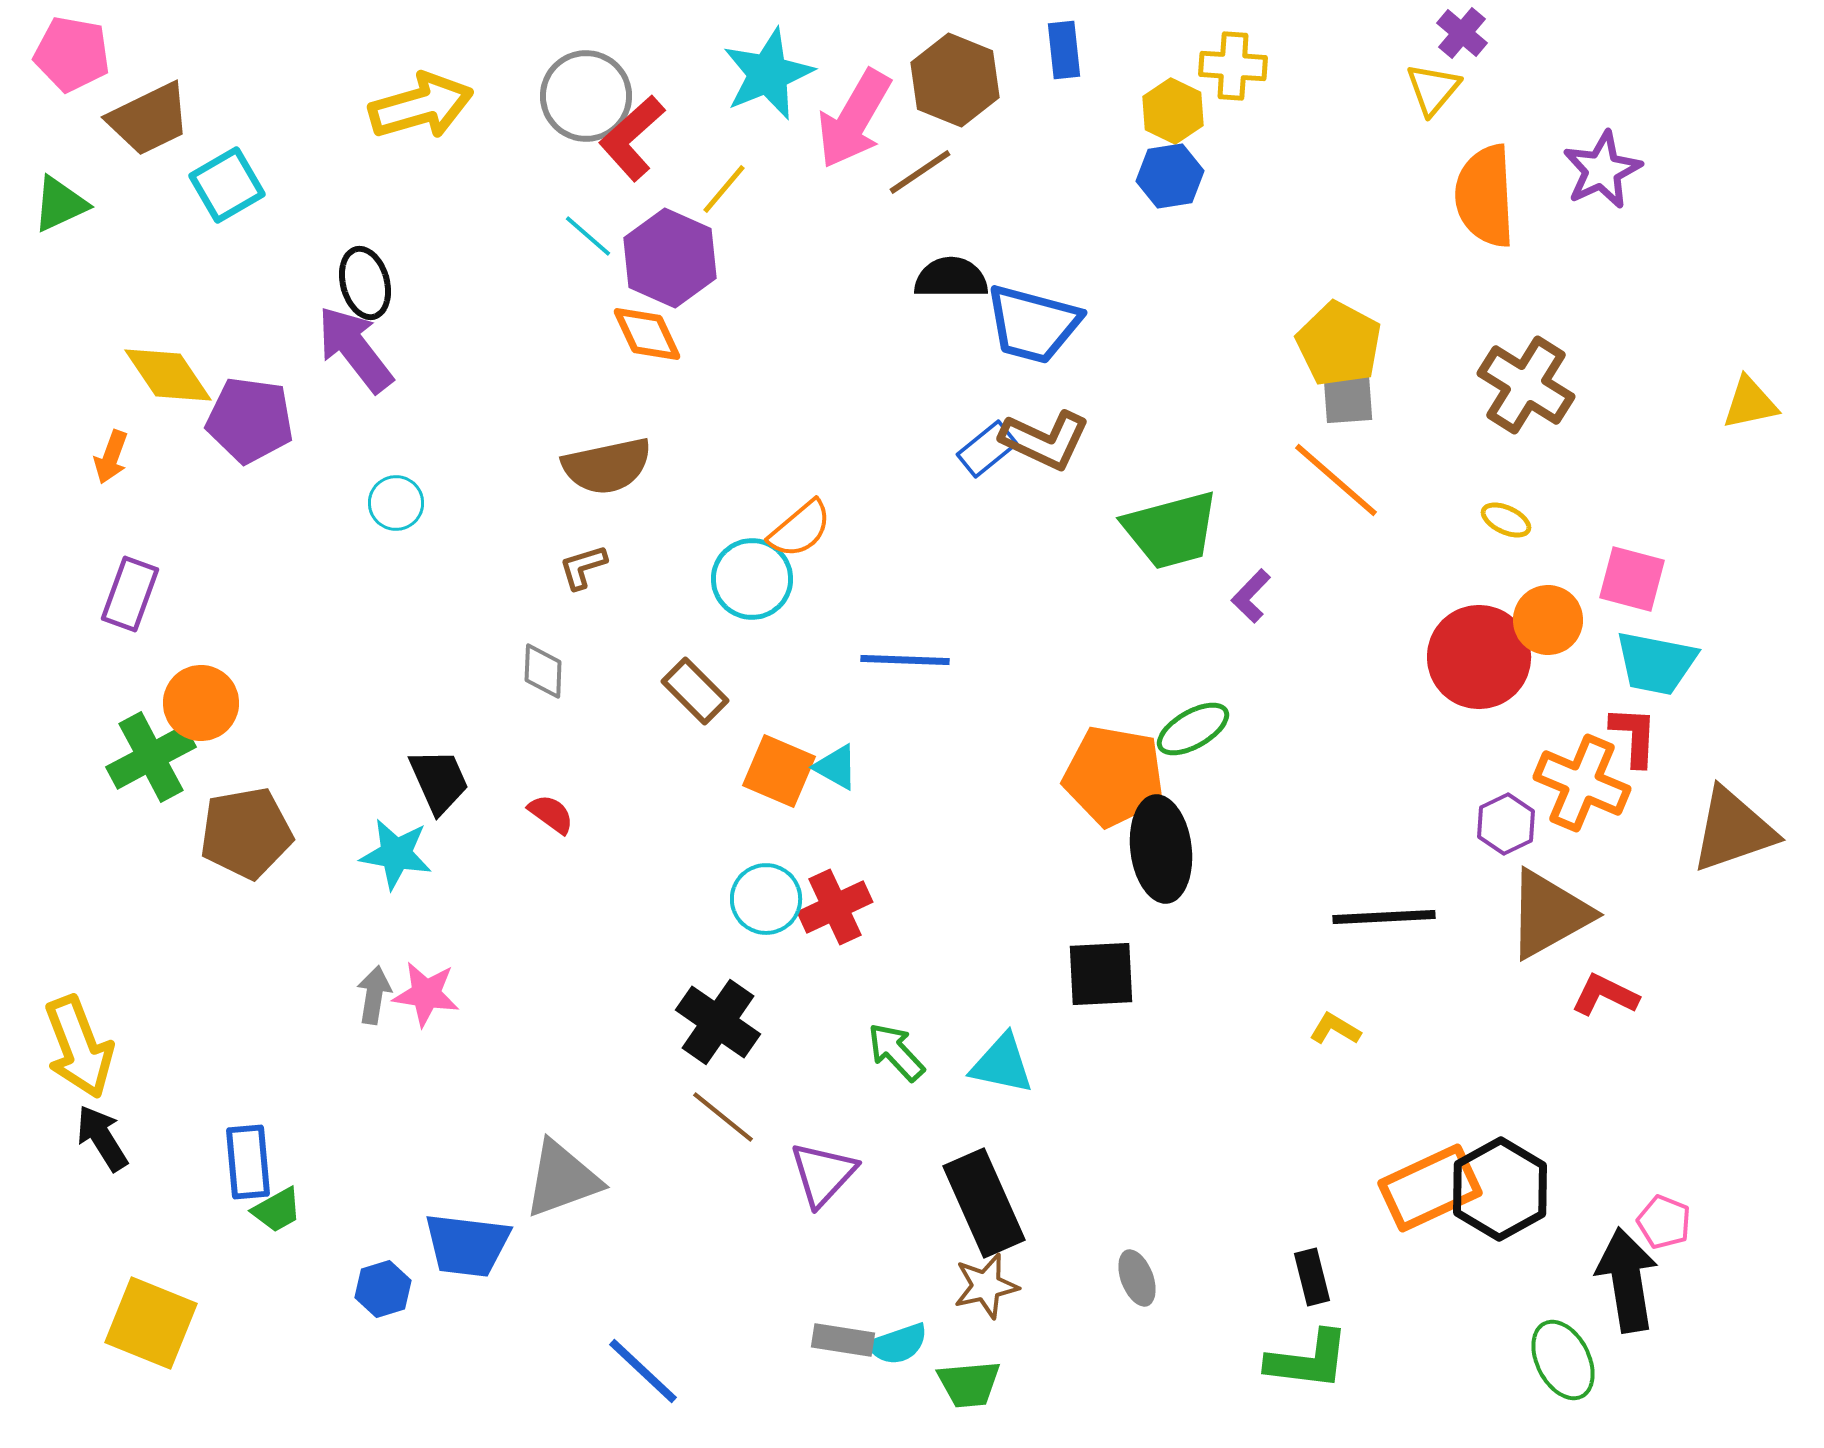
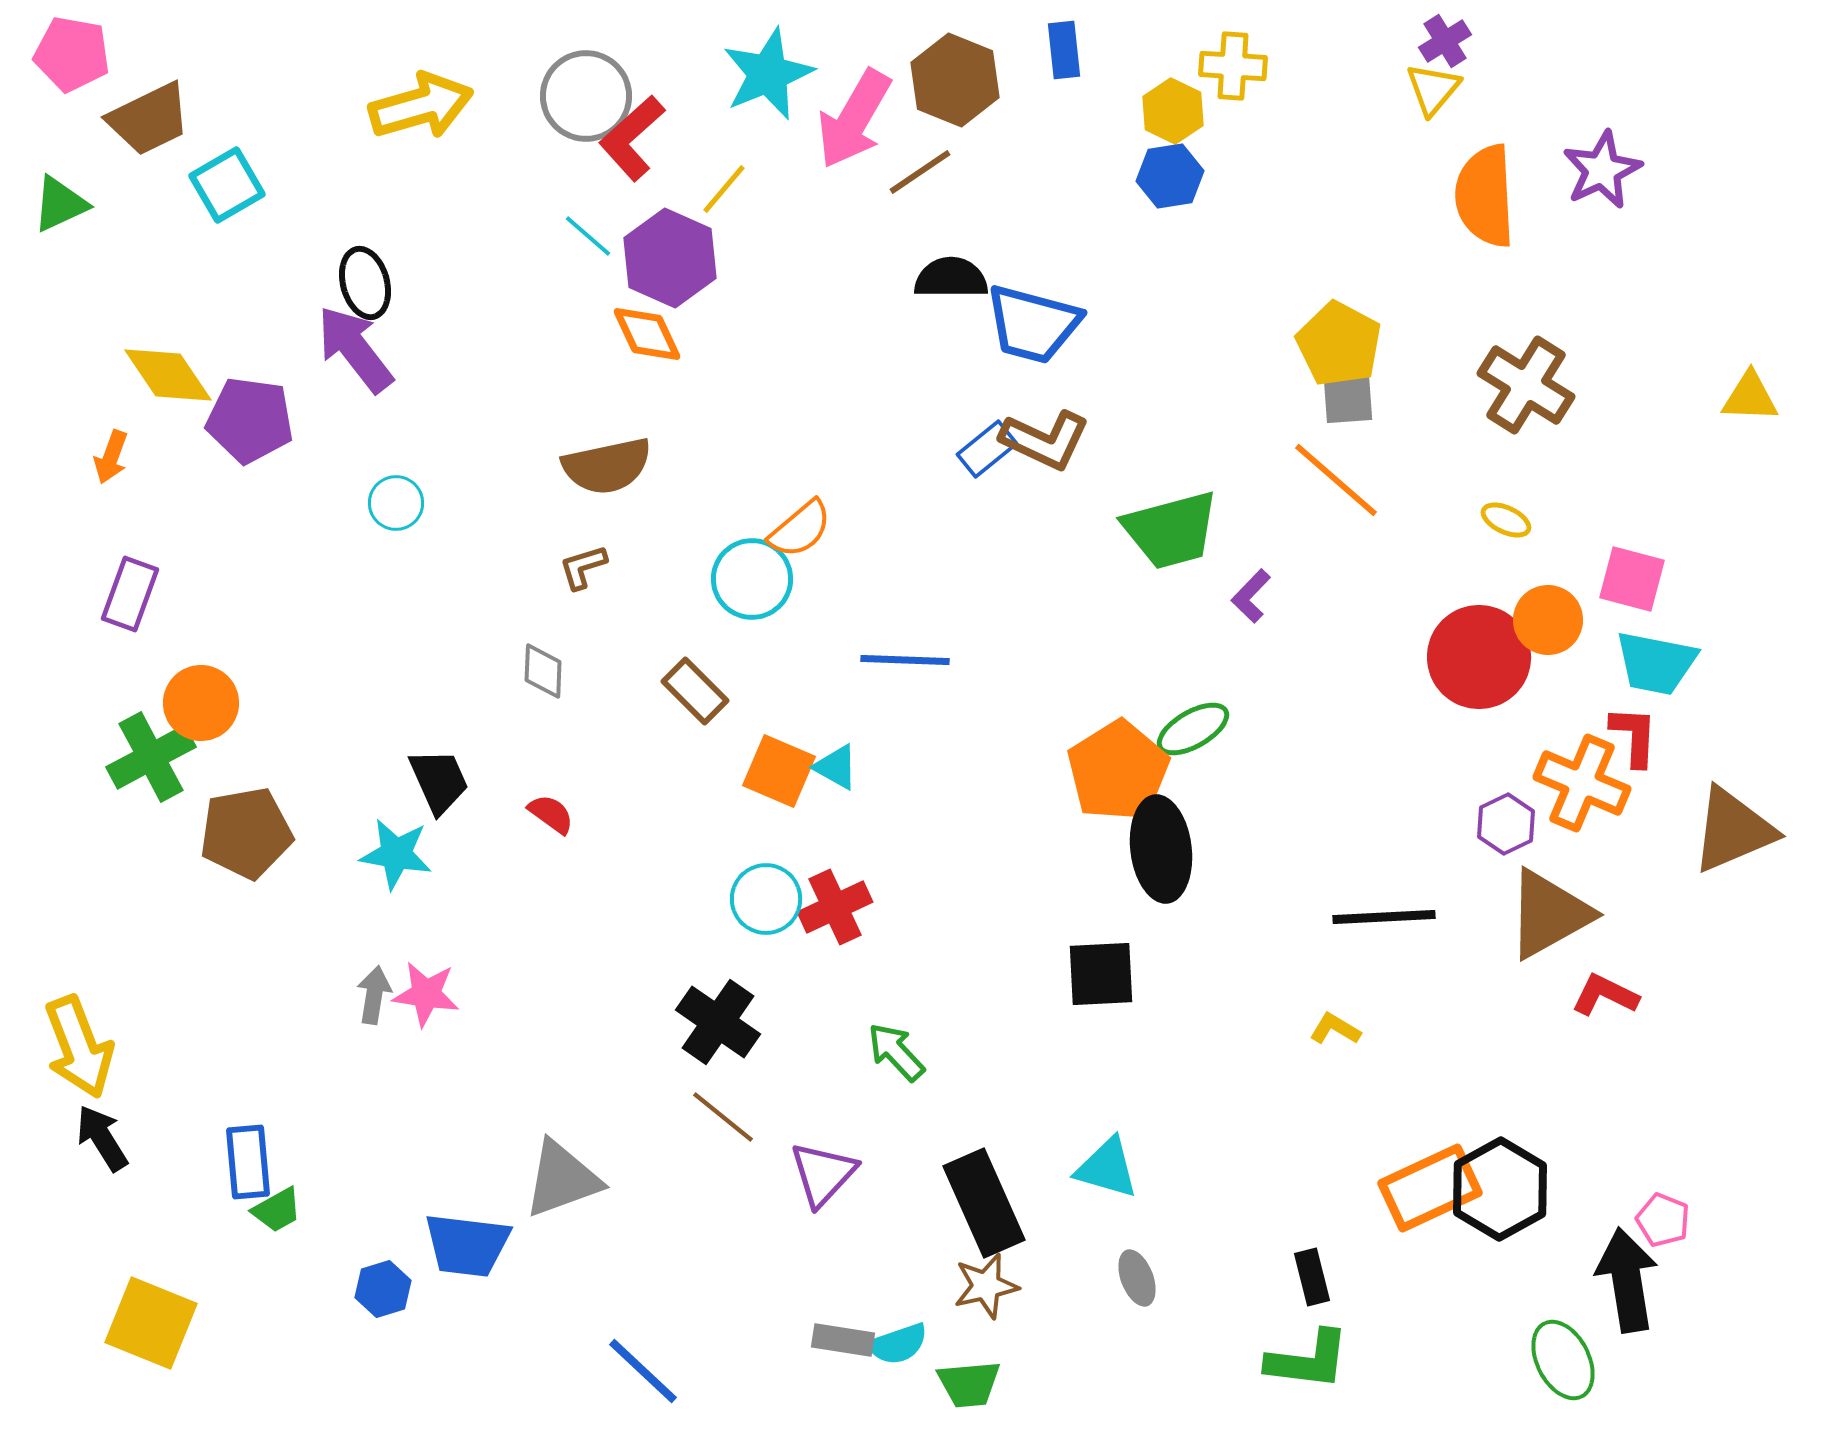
purple cross at (1462, 33): moved 17 px left, 8 px down; rotated 18 degrees clockwise
yellow triangle at (1750, 403): moved 6 px up; rotated 14 degrees clockwise
orange pentagon at (1114, 776): moved 4 px right, 5 px up; rotated 30 degrees clockwise
brown triangle at (1733, 830): rotated 4 degrees counterclockwise
cyan triangle at (1002, 1064): moved 105 px right, 104 px down; rotated 4 degrees clockwise
pink pentagon at (1664, 1222): moved 1 px left, 2 px up
